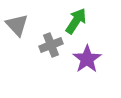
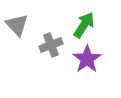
green arrow: moved 8 px right, 4 px down
